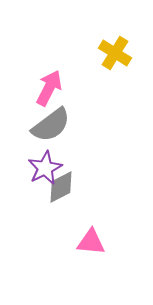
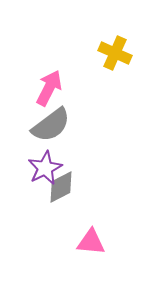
yellow cross: rotated 8 degrees counterclockwise
